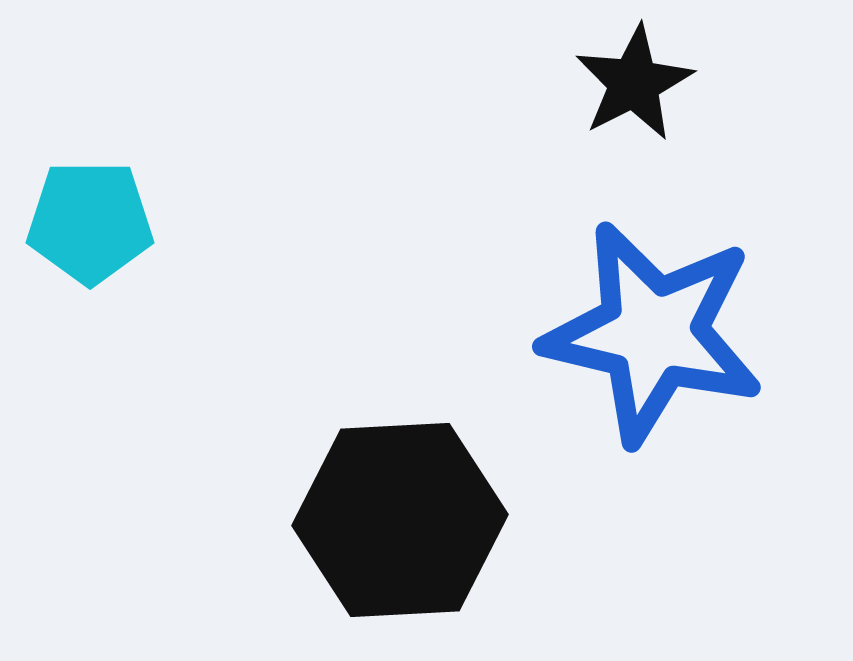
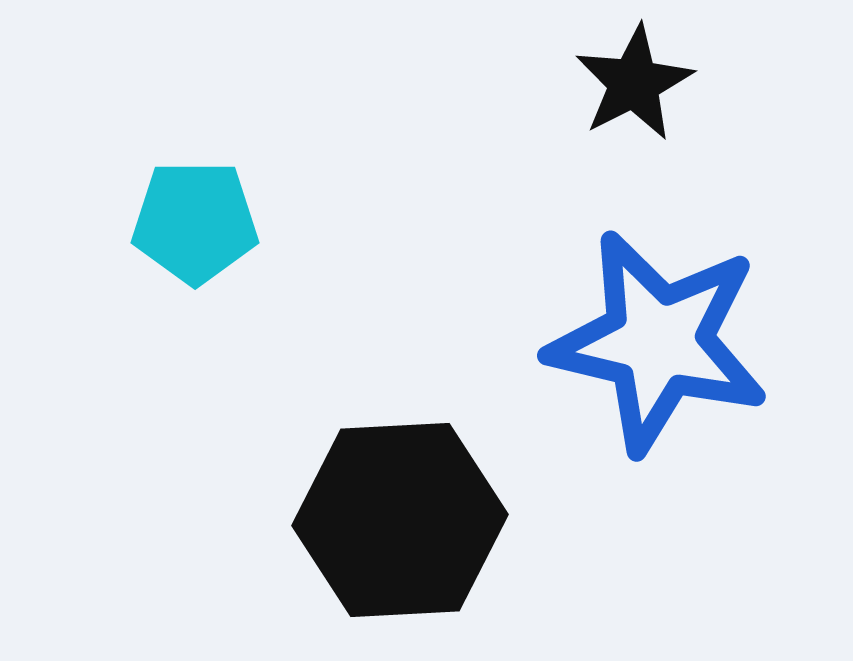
cyan pentagon: moved 105 px right
blue star: moved 5 px right, 9 px down
